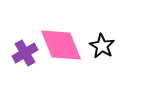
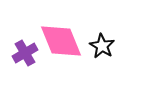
pink diamond: moved 4 px up
